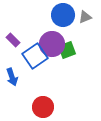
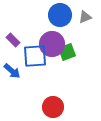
blue circle: moved 3 px left
green square: moved 2 px down
blue square: rotated 30 degrees clockwise
blue arrow: moved 6 px up; rotated 30 degrees counterclockwise
red circle: moved 10 px right
